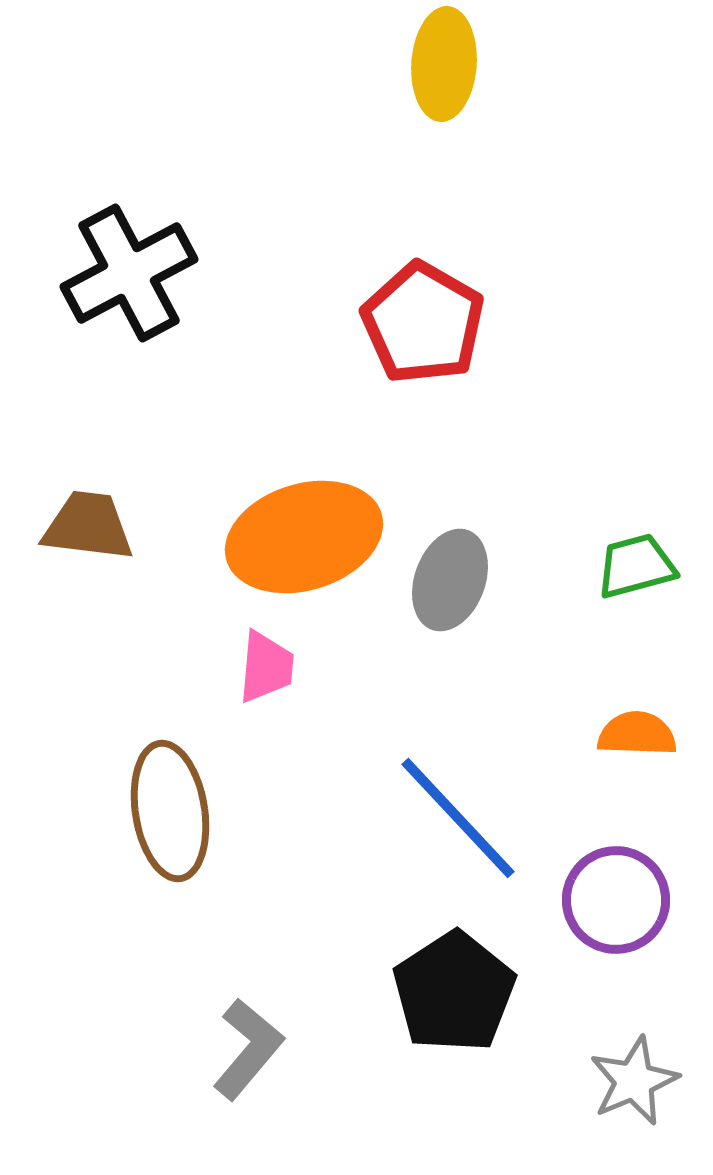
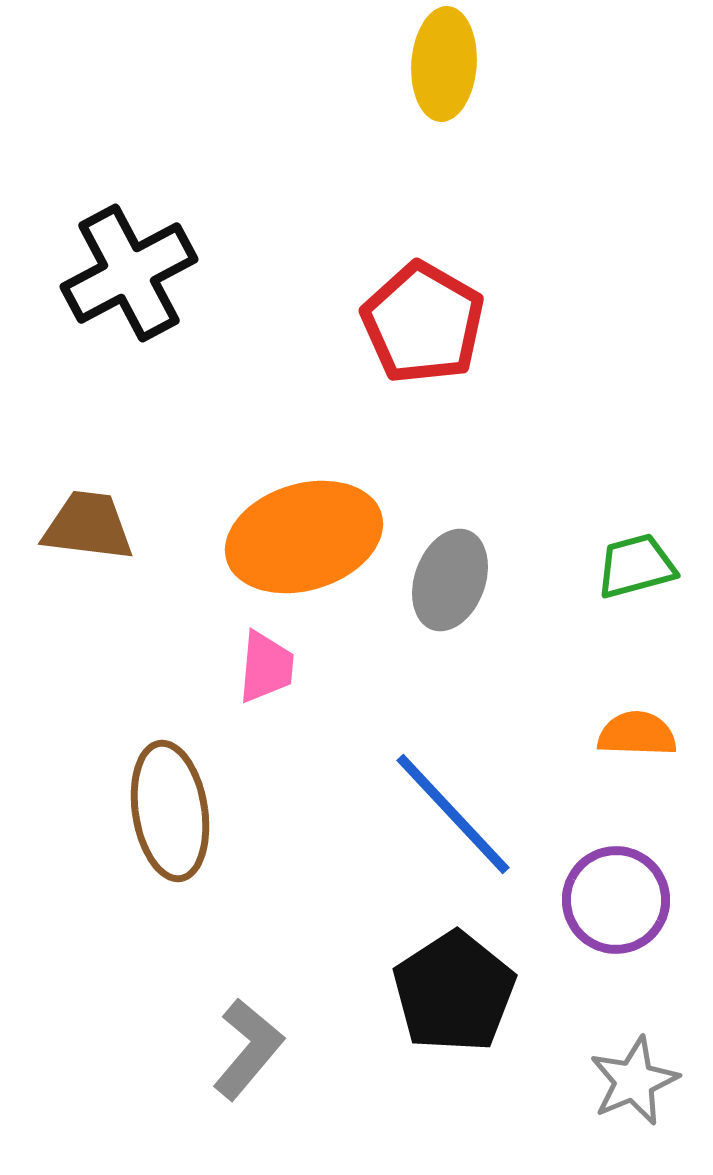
blue line: moved 5 px left, 4 px up
